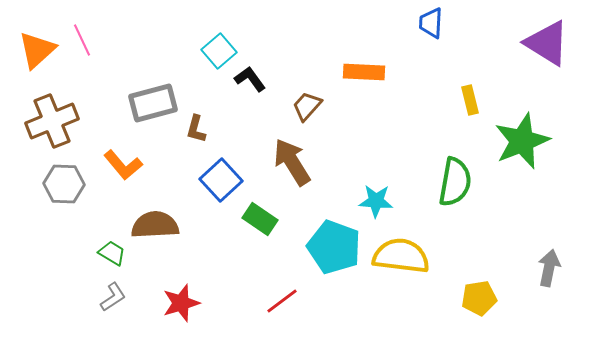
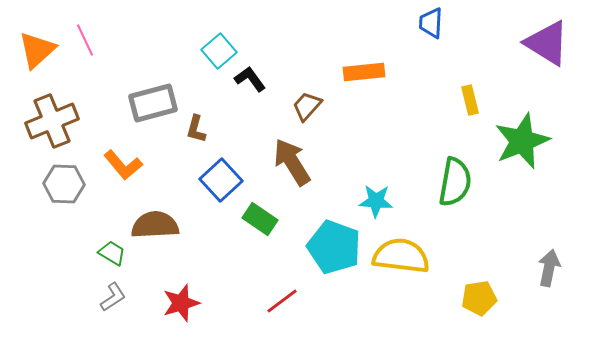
pink line: moved 3 px right
orange rectangle: rotated 9 degrees counterclockwise
